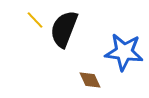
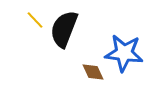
blue star: moved 1 px down
brown diamond: moved 3 px right, 8 px up
